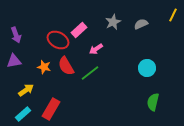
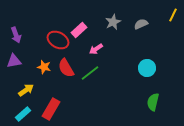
red semicircle: moved 2 px down
